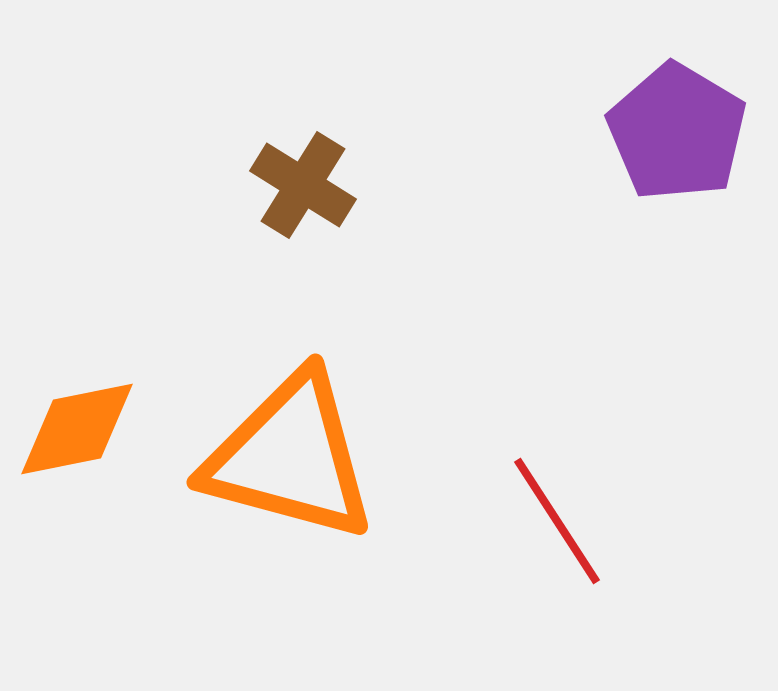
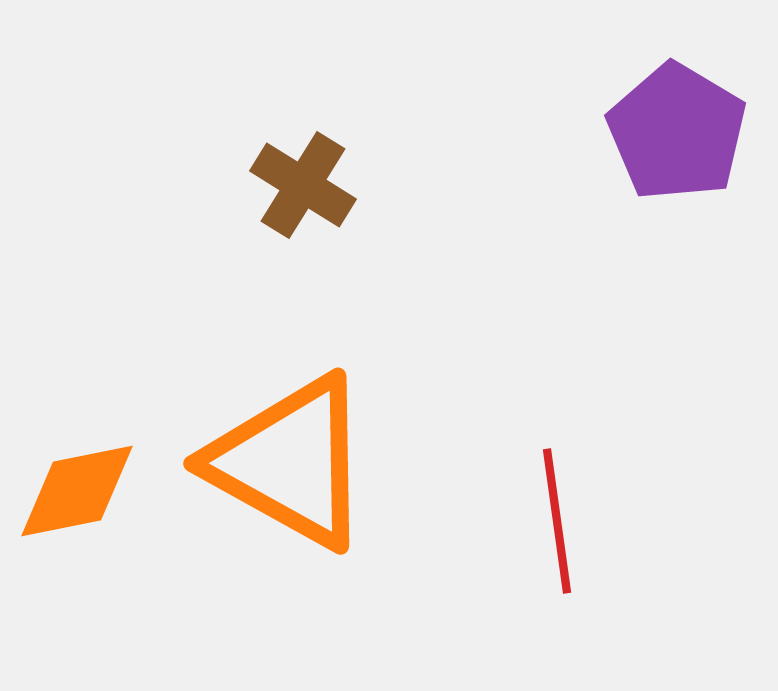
orange diamond: moved 62 px down
orange triangle: moved 5 px down; rotated 14 degrees clockwise
red line: rotated 25 degrees clockwise
